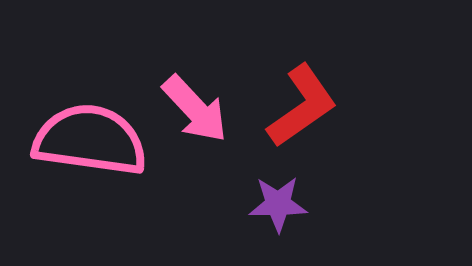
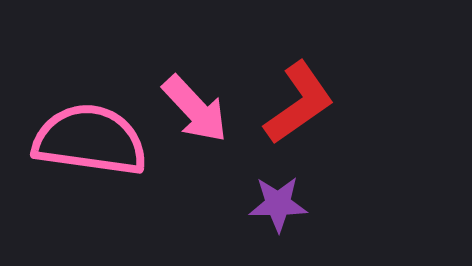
red L-shape: moved 3 px left, 3 px up
